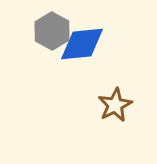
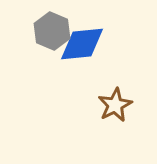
gray hexagon: rotated 6 degrees counterclockwise
